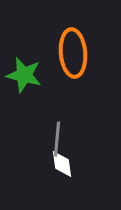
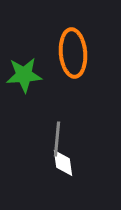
green star: rotated 18 degrees counterclockwise
white diamond: moved 1 px right, 1 px up
